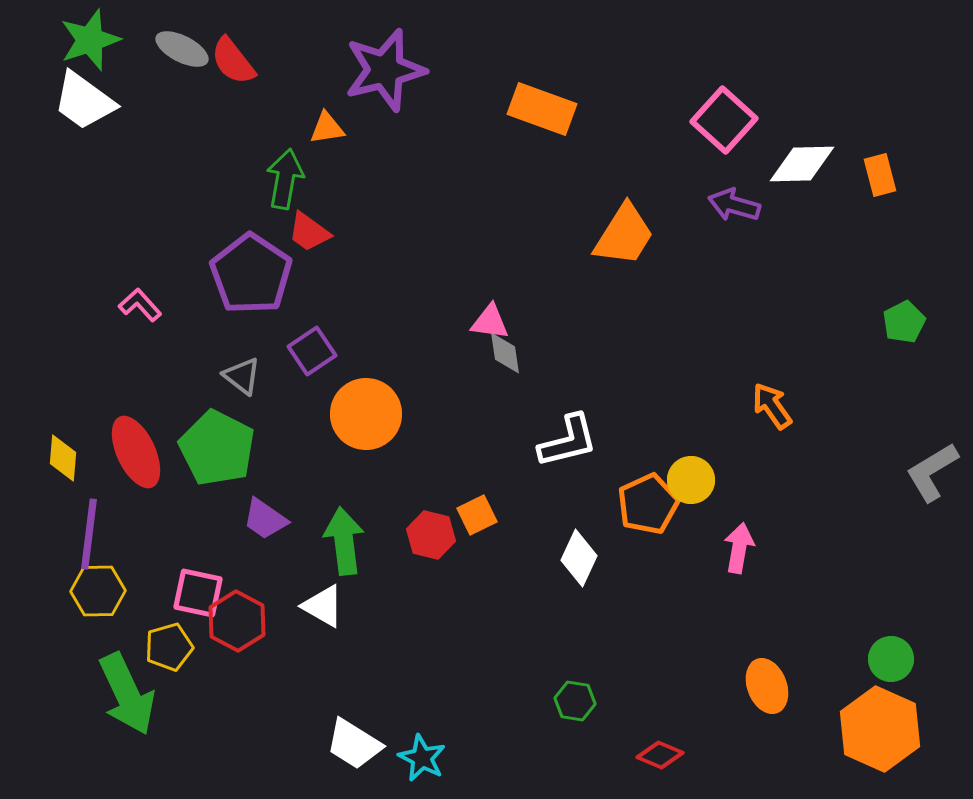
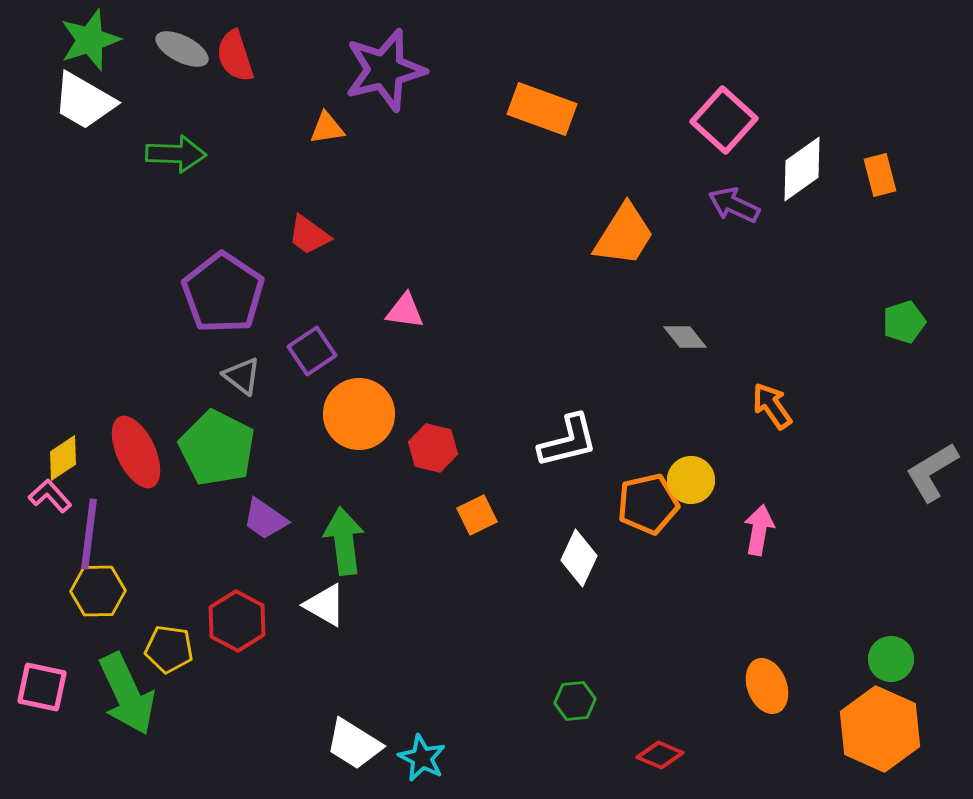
red semicircle at (233, 61): moved 2 px right, 5 px up; rotated 20 degrees clockwise
white trapezoid at (84, 101): rotated 6 degrees counterclockwise
white diamond at (802, 164): moved 5 px down; rotated 34 degrees counterclockwise
green arrow at (285, 179): moved 109 px left, 25 px up; rotated 82 degrees clockwise
purple arrow at (734, 205): rotated 9 degrees clockwise
red trapezoid at (309, 232): moved 3 px down
purple pentagon at (251, 274): moved 28 px left, 19 px down
pink L-shape at (140, 305): moved 90 px left, 191 px down
pink triangle at (490, 322): moved 85 px left, 11 px up
green pentagon at (904, 322): rotated 9 degrees clockwise
gray diamond at (505, 353): moved 180 px right, 16 px up; rotated 30 degrees counterclockwise
orange circle at (366, 414): moved 7 px left
yellow diamond at (63, 458): rotated 51 degrees clockwise
orange pentagon at (648, 504): rotated 12 degrees clockwise
red hexagon at (431, 535): moved 2 px right, 87 px up
pink arrow at (739, 548): moved 20 px right, 18 px up
pink square at (198, 593): moved 156 px left, 94 px down
white triangle at (323, 606): moved 2 px right, 1 px up
yellow pentagon at (169, 647): moved 2 px down; rotated 24 degrees clockwise
green hexagon at (575, 701): rotated 15 degrees counterclockwise
